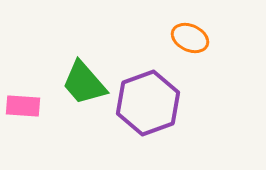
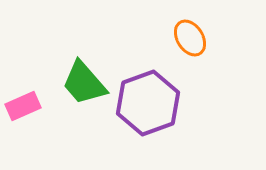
orange ellipse: rotated 33 degrees clockwise
pink rectangle: rotated 28 degrees counterclockwise
